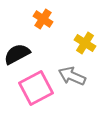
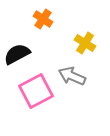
pink square: moved 3 px down
